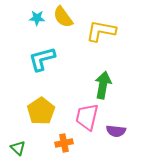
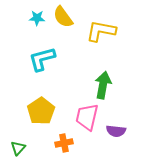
green triangle: rotated 28 degrees clockwise
